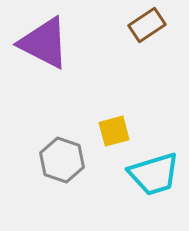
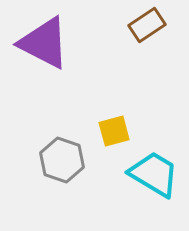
cyan trapezoid: rotated 132 degrees counterclockwise
